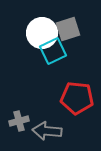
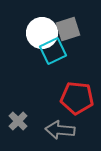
gray cross: moved 1 px left; rotated 30 degrees counterclockwise
gray arrow: moved 13 px right, 1 px up
